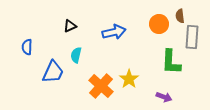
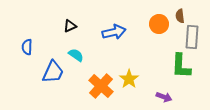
cyan semicircle: rotated 112 degrees clockwise
green L-shape: moved 10 px right, 4 px down
